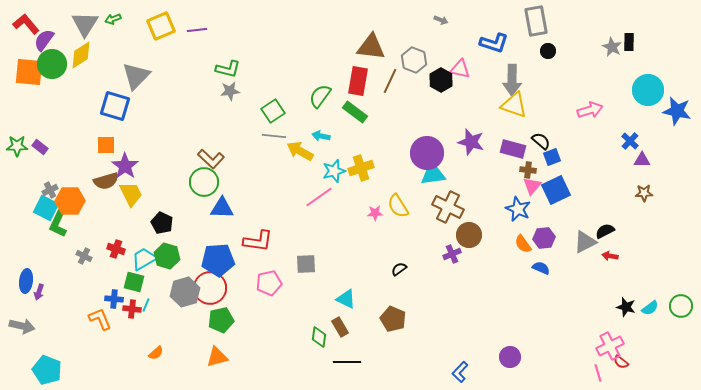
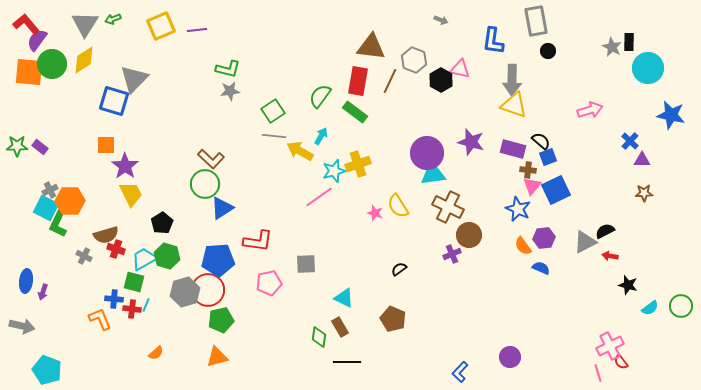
purple semicircle at (44, 40): moved 7 px left
blue L-shape at (494, 43): moved 1 px left, 2 px up; rotated 80 degrees clockwise
yellow diamond at (81, 55): moved 3 px right, 5 px down
gray triangle at (136, 76): moved 2 px left, 3 px down
cyan circle at (648, 90): moved 22 px up
blue square at (115, 106): moved 1 px left, 5 px up
blue star at (677, 111): moved 6 px left, 4 px down
cyan arrow at (321, 136): rotated 108 degrees clockwise
blue square at (552, 157): moved 4 px left
yellow cross at (361, 168): moved 3 px left, 4 px up
brown semicircle at (106, 181): moved 54 px down
green circle at (204, 182): moved 1 px right, 2 px down
blue triangle at (222, 208): rotated 35 degrees counterclockwise
pink star at (375, 213): rotated 21 degrees clockwise
black pentagon at (162, 223): rotated 15 degrees clockwise
orange semicircle at (523, 244): moved 2 px down
red circle at (210, 288): moved 2 px left, 2 px down
purple arrow at (39, 292): moved 4 px right
cyan triangle at (346, 299): moved 2 px left, 1 px up
black star at (626, 307): moved 2 px right, 22 px up
red semicircle at (621, 362): rotated 14 degrees clockwise
